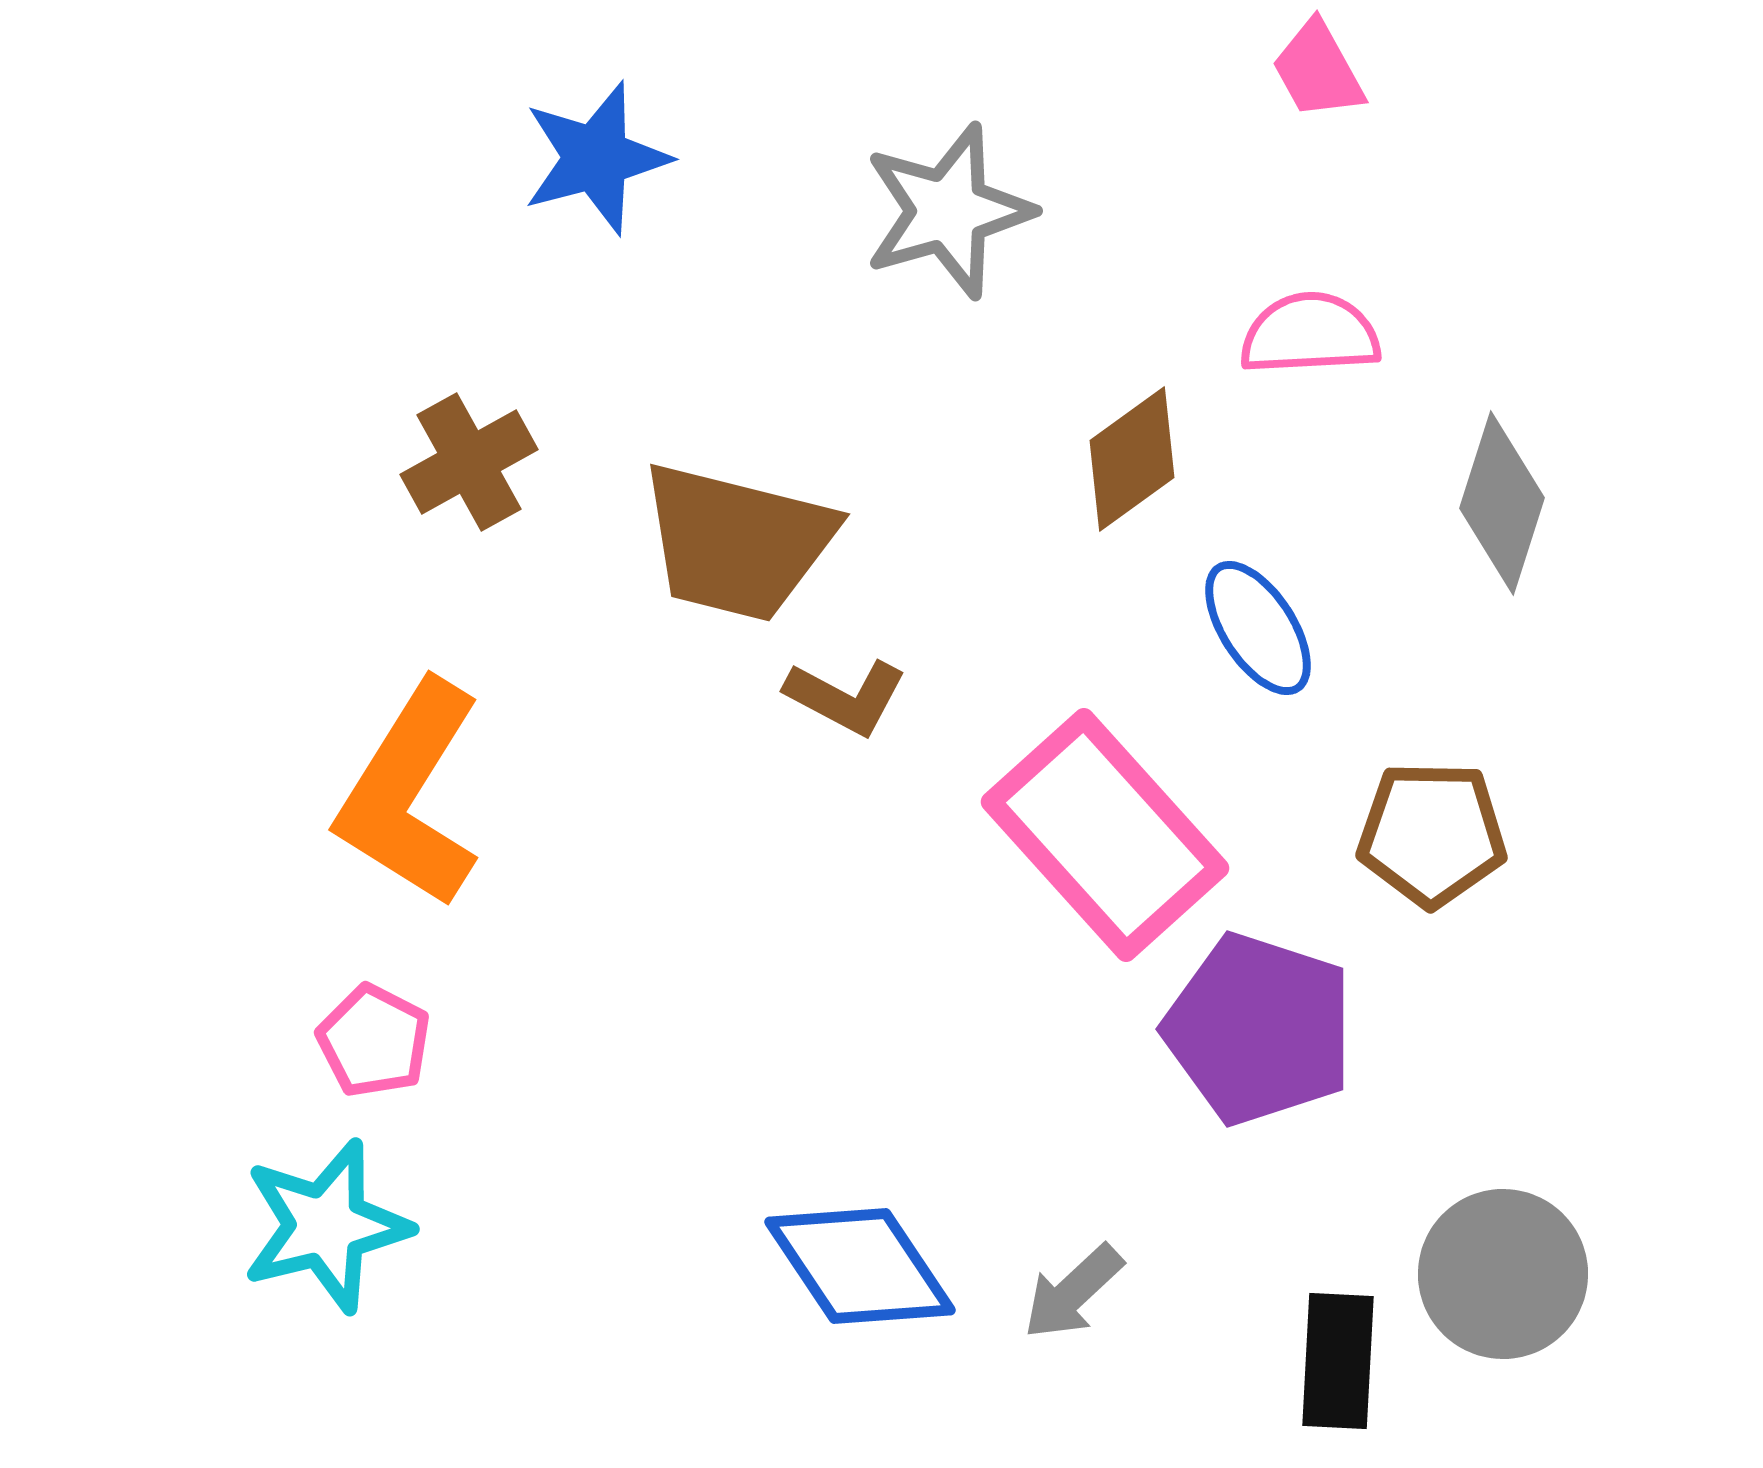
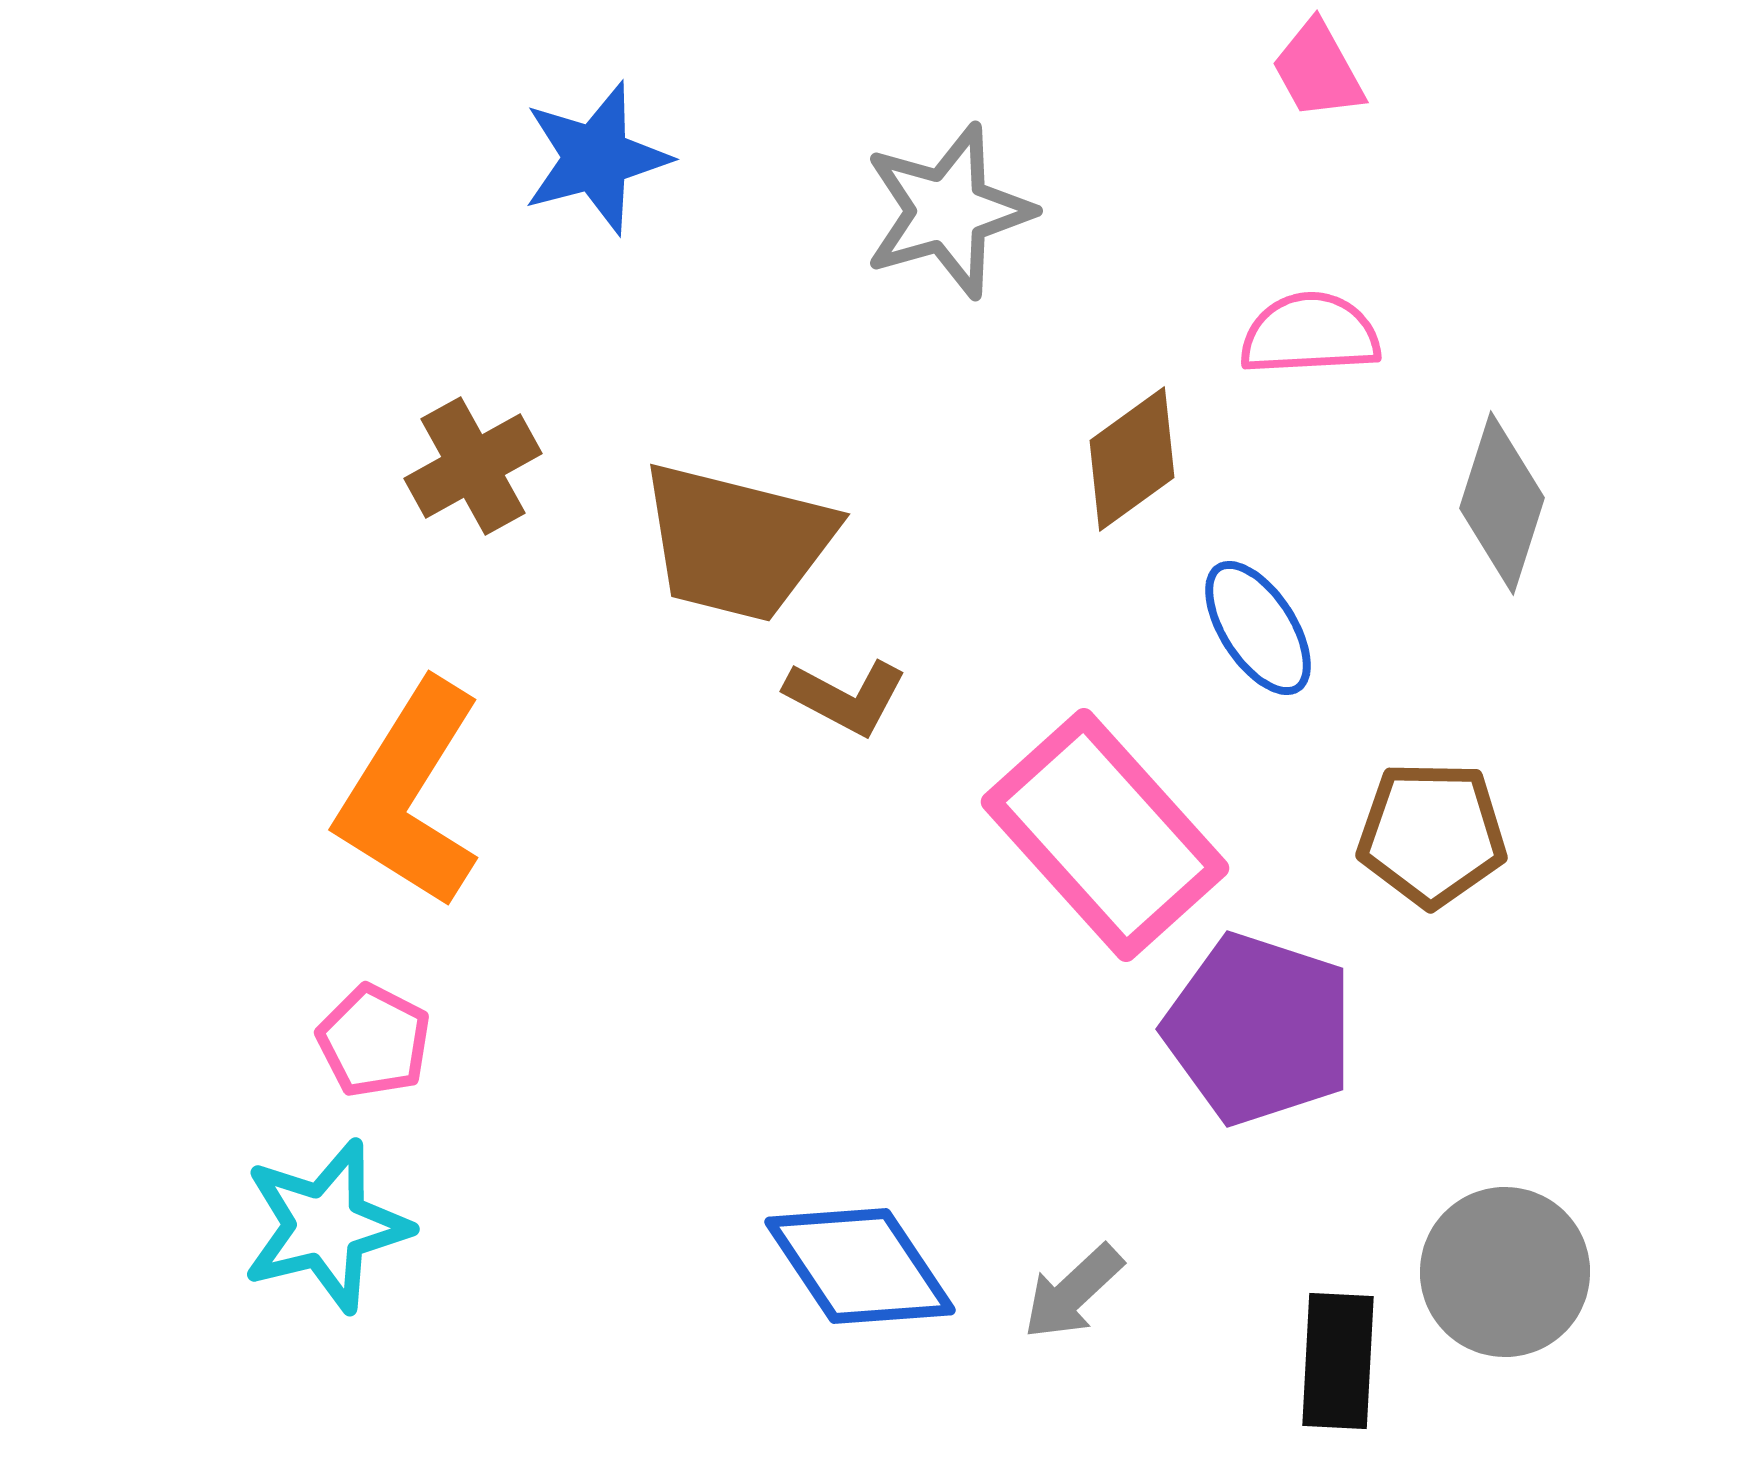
brown cross: moved 4 px right, 4 px down
gray circle: moved 2 px right, 2 px up
